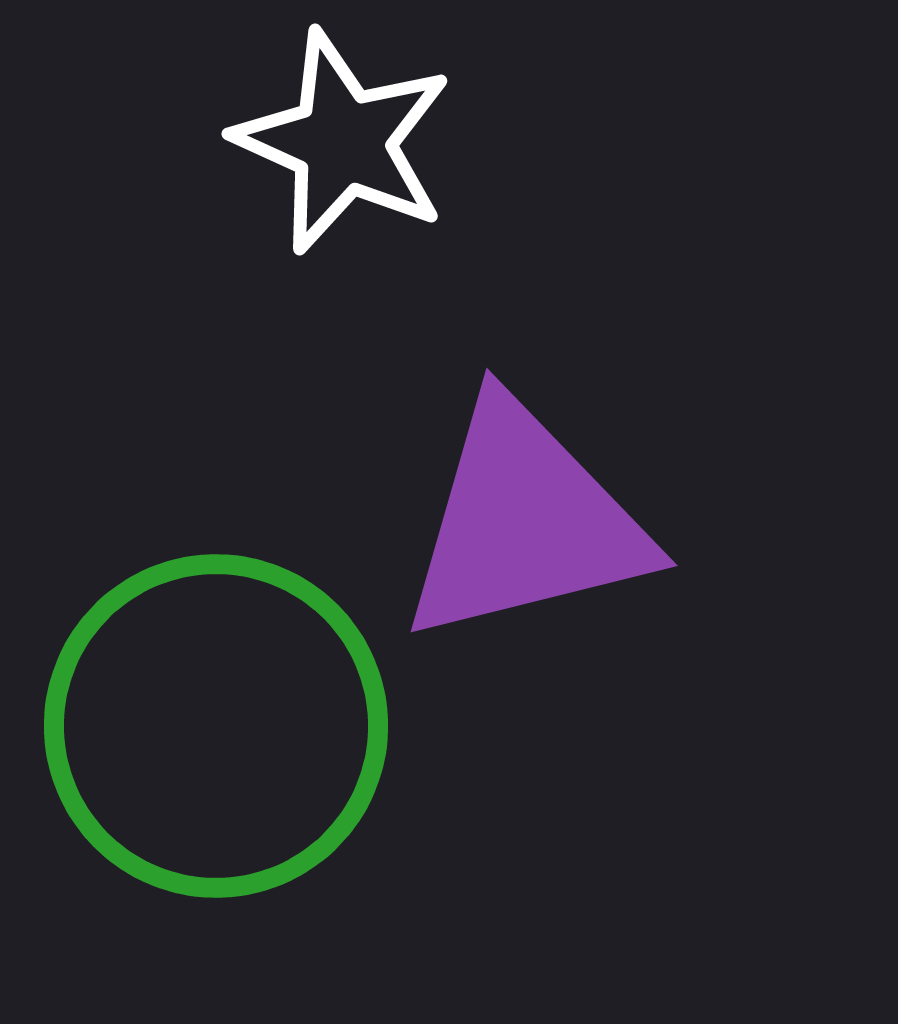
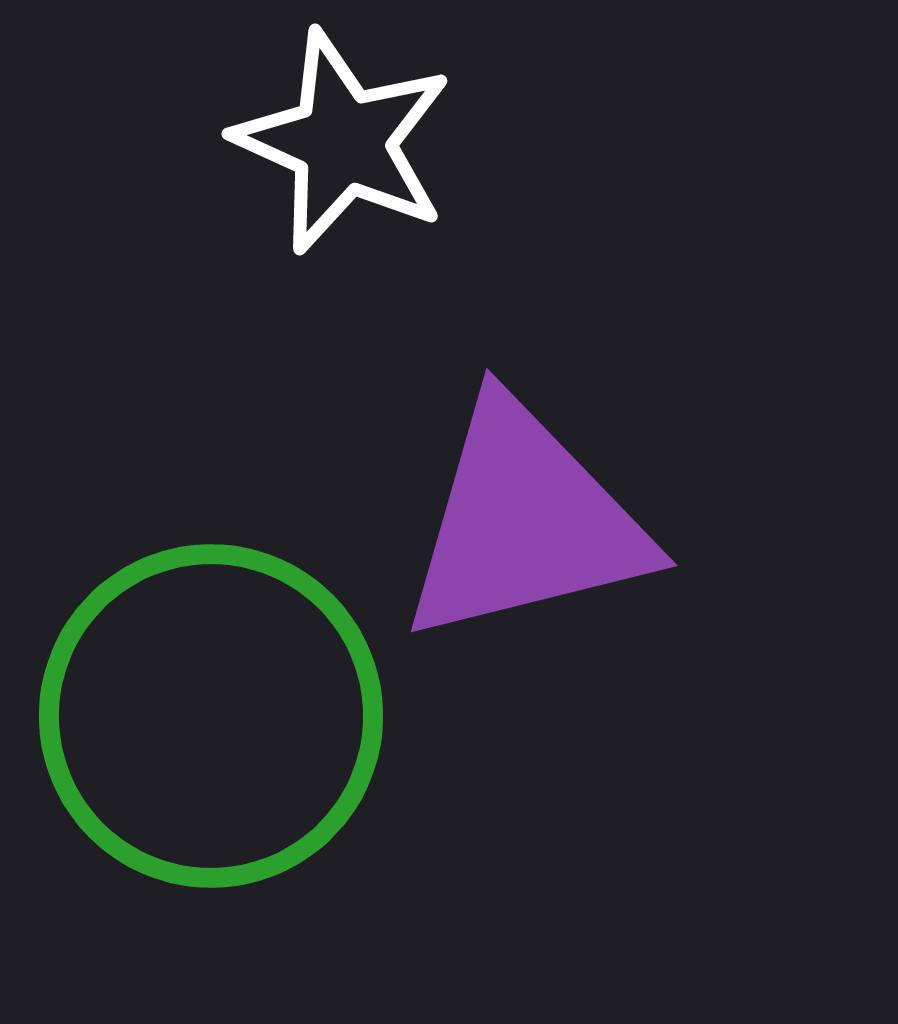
green circle: moved 5 px left, 10 px up
